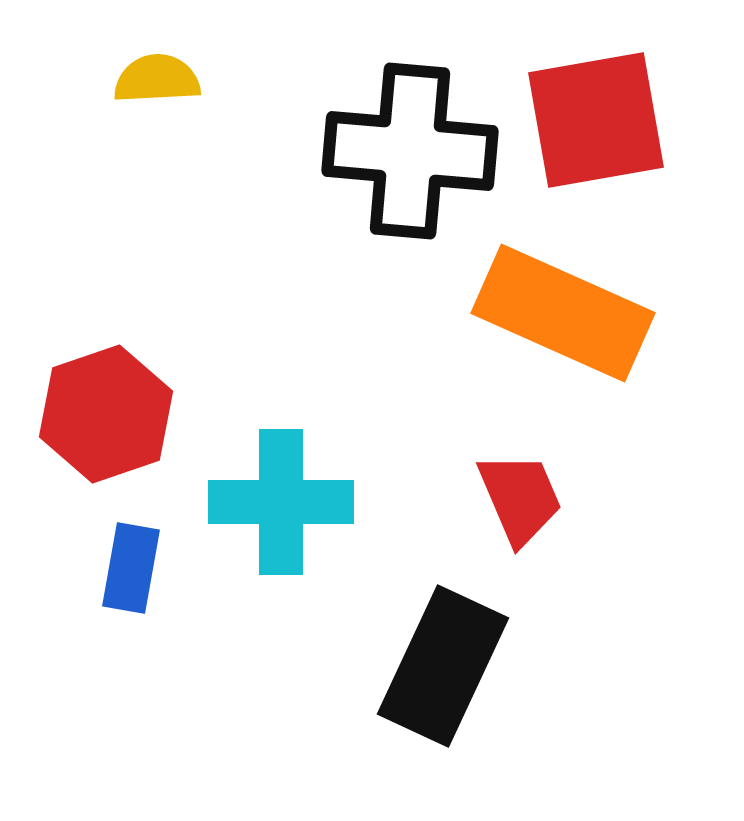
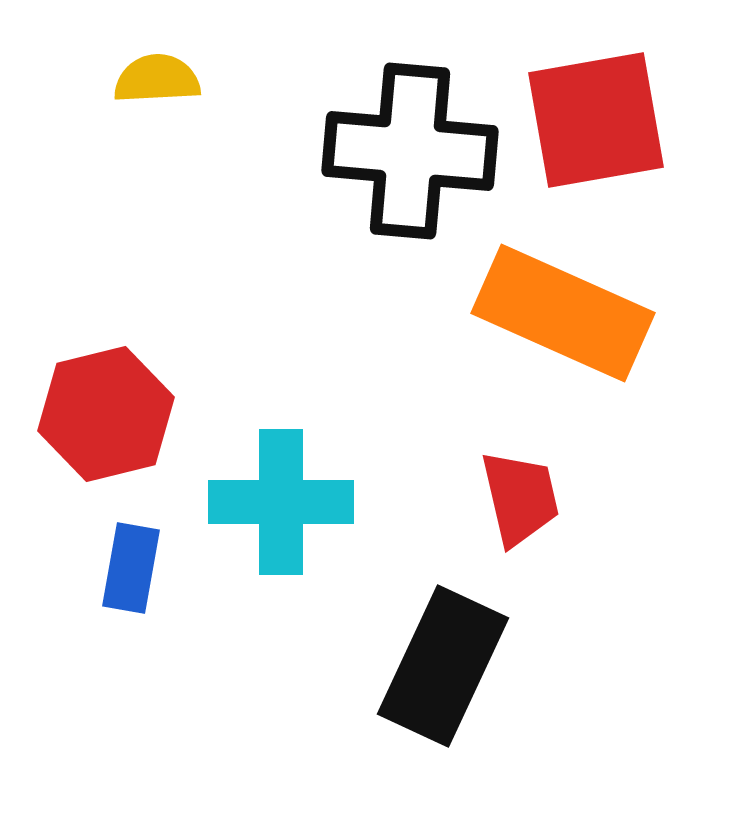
red hexagon: rotated 5 degrees clockwise
red trapezoid: rotated 10 degrees clockwise
